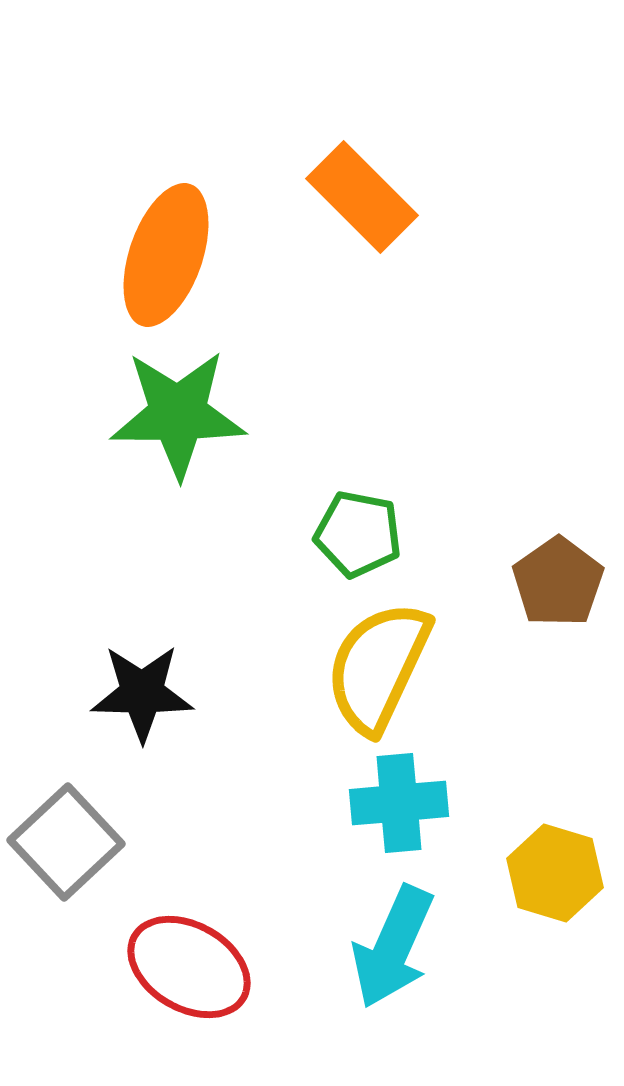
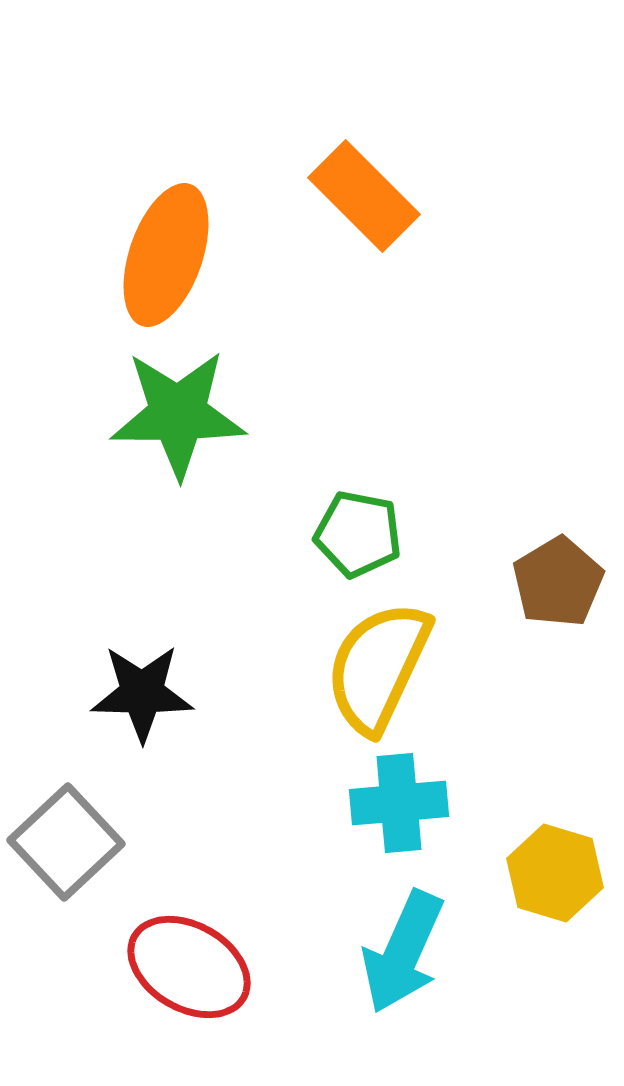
orange rectangle: moved 2 px right, 1 px up
brown pentagon: rotated 4 degrees clockwise
cyan arrow: moved 10 px right, 5 px down
